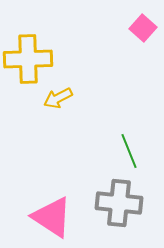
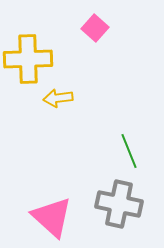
pink square: moved 48 px left
yellow arrow: rotated 20 degrees clockwise
gray cross: moved 1 px down; rotated 6 degrees clockwise
pink triangle: rotated 9 degrees clockwise
